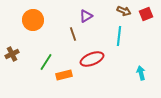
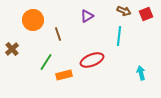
purple triangle: moved 1 px right
brown line: moved 15 px left
brown cross: moved 5 px up; rotated 16 degrees counterclockwise
red ellipse: moved 1 px down
